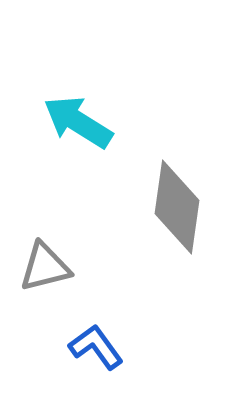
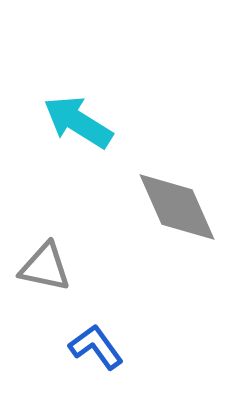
gray diamond: rotated 32 degrees counterclockwise
gray triangle: rotated 26 degrees clockwise
